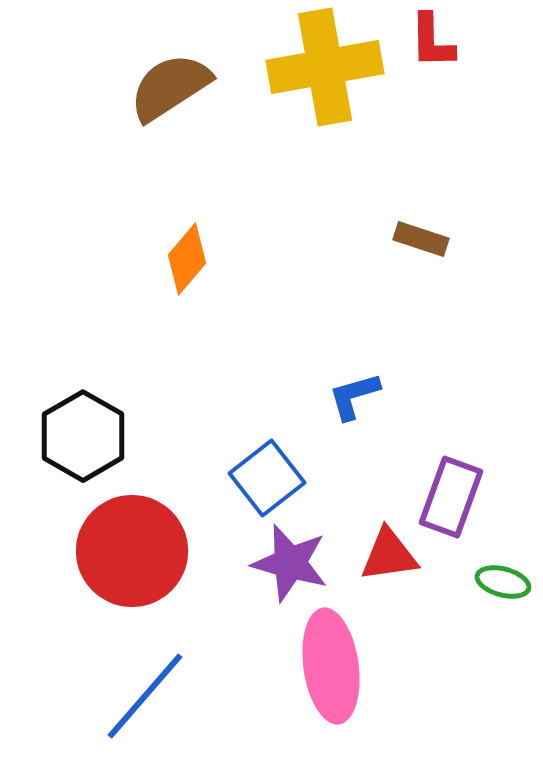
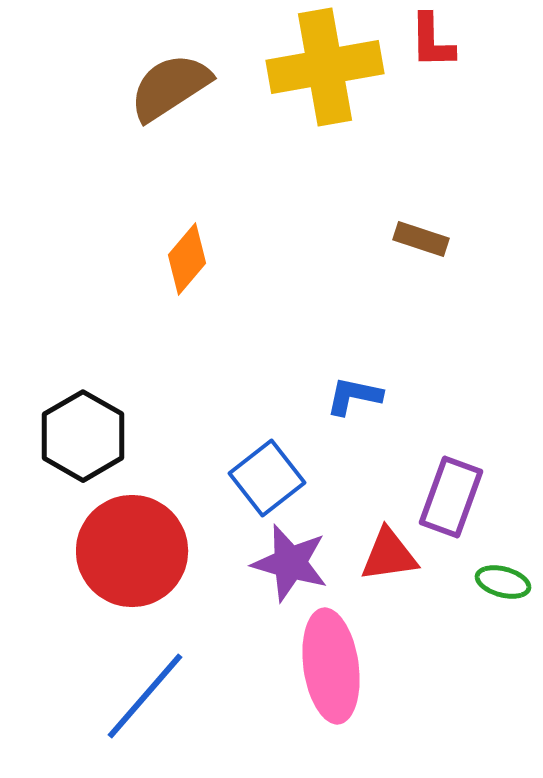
blue L-shape: rotated 28 degrees clockwise
